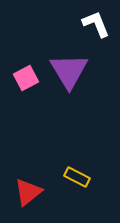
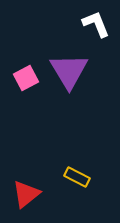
red triangle: moved 2 px left, 2 px down
